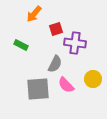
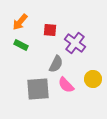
orange arrow: moved 14 px left, 8 px down
red square: moved 6 px left, 1 px down; rotated 24 degrees clockwise
purple cross: rotated 30 degrees clockwise
gray semicircle: moved 1 px right
